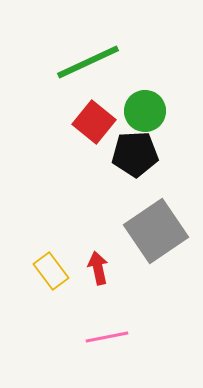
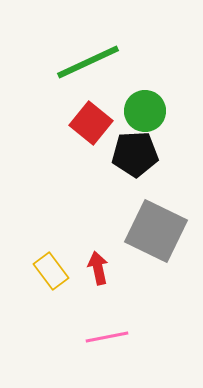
red square: moved 3 px left, 1 px down
gray square: rotated 30 degrees counterclockwise
